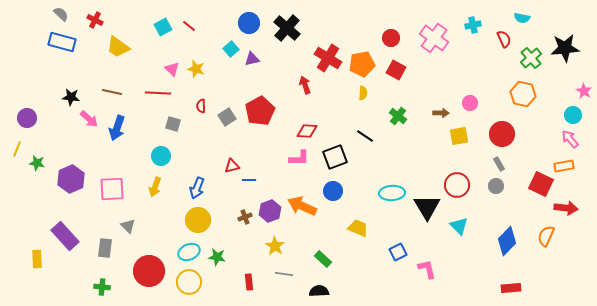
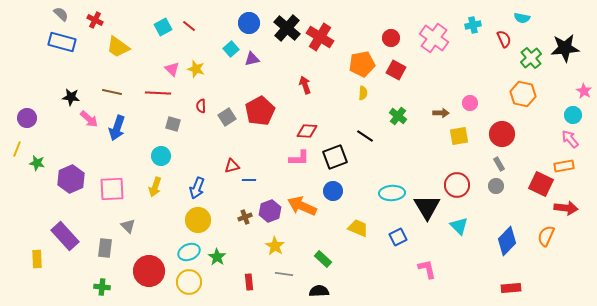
red cross at (328, 58): moved 8 px left, 21 px up
blue square at (398, 252): moved 15 px up
green star at (217, 257): rotated 24 degrees clockwise
